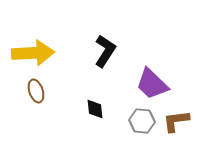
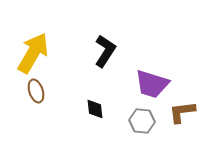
yellow arrow: rotated 57 degrees counterclockwise
purple trapezoid: rotated 27 degrees counterclockwise
brown L-shape: moved 6 px right, 9 px up
